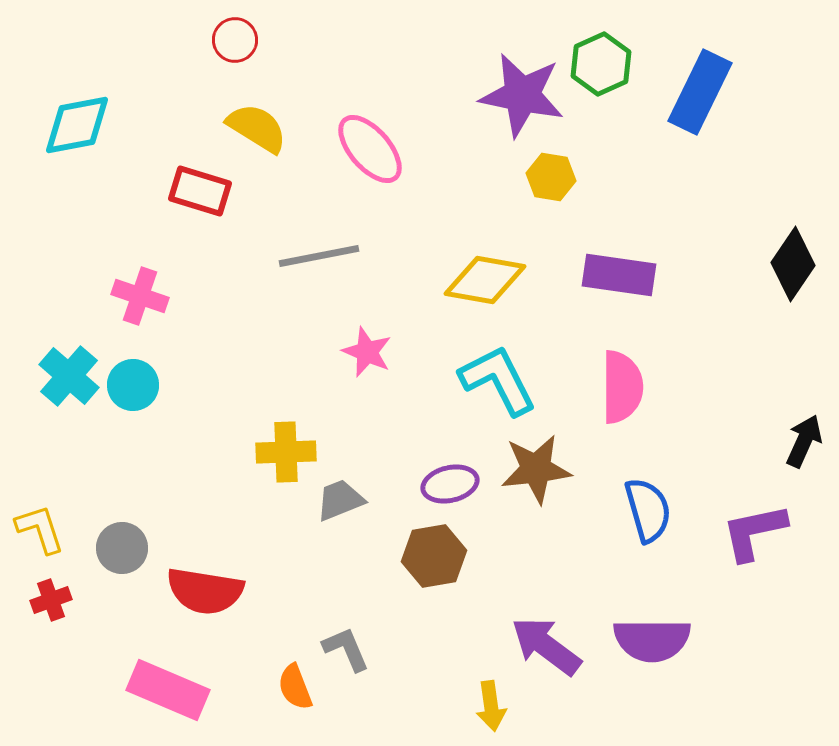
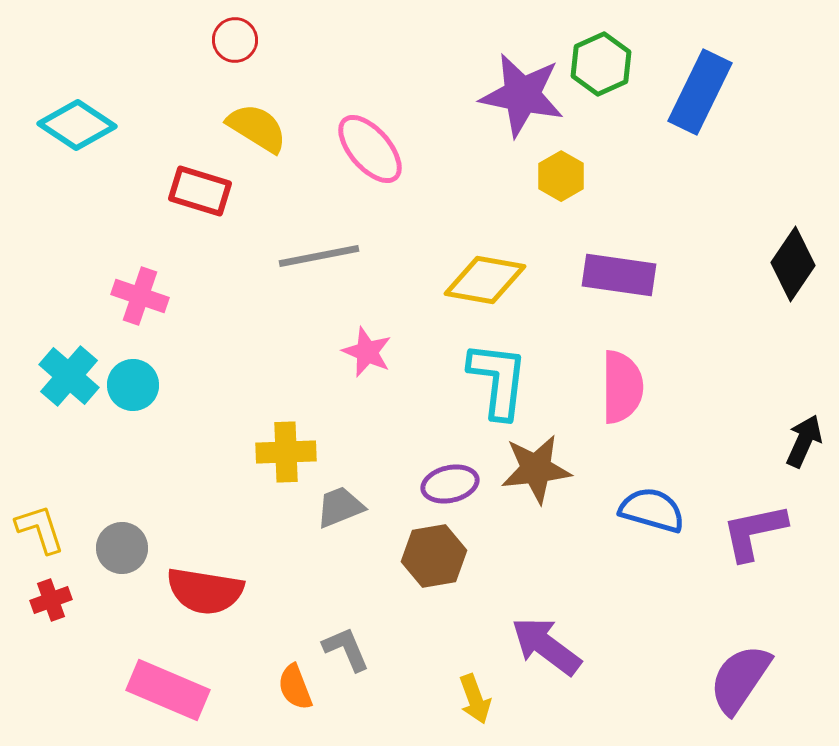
cyan diamond: rotated 44 degrees clockwise
yellow hexagon: moved 10 px right, 1 px up; rotated 21 degrees clockwise
cyan L-shape: rotated 34 degrees clockwise
gray trapezoid: moved 7 px down
blue semicircle: moved 4 px right; rotated 58 degrees counterclockwise
purple semicircle: moved 88 px right, 39 px down; rotated 124 degrees clockwise
yellow arrow: moved 16 px left, 7 px up; rotated 12 degrees counterclockwise
